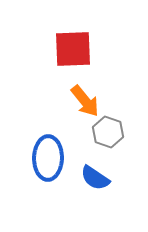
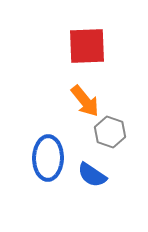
red square: moved 14 px right, 3 px up
gray hexagon: moved 2 px right
blue semicircle: moved 3 px left, 3 px up
